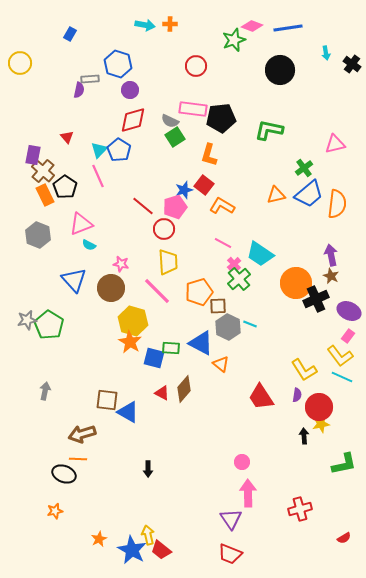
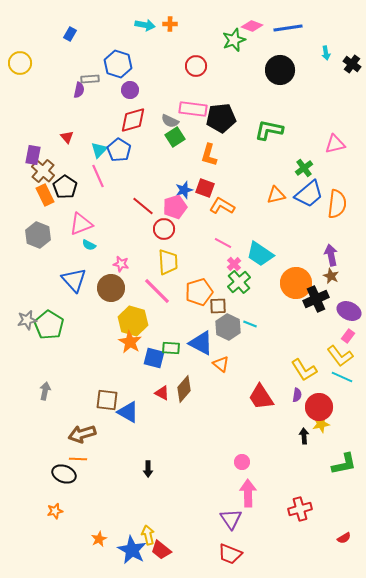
red square at (204, 185): moved 1 px right, 3 px down; rotated 18 degrees counterclockwise
green cross at (239, 279): moved 3 px down
